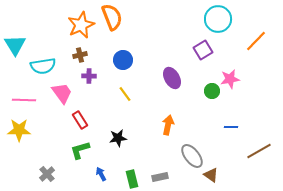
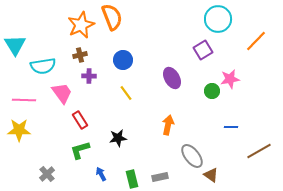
yellow line: moved 1 px right, 1 px up
